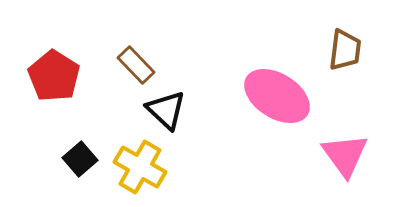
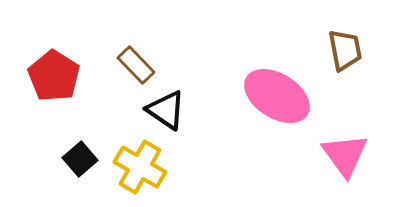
brown trapezoid: rotated 18 degrees counterclockwise
black triangle: rotated 9 degrees counterclockwise
